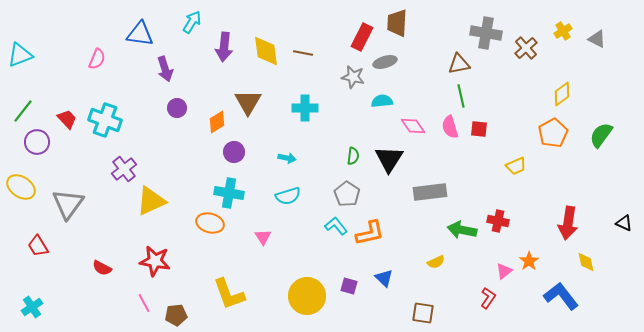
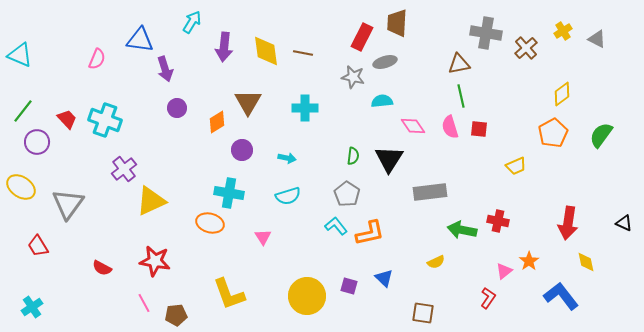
blue triangle at (140, 34): moved 6 px down
cyan triangle at (20, 55): rotated 44 degrees clockwise
purple circle at (234, 152): moved 8 px right, 2 px up
